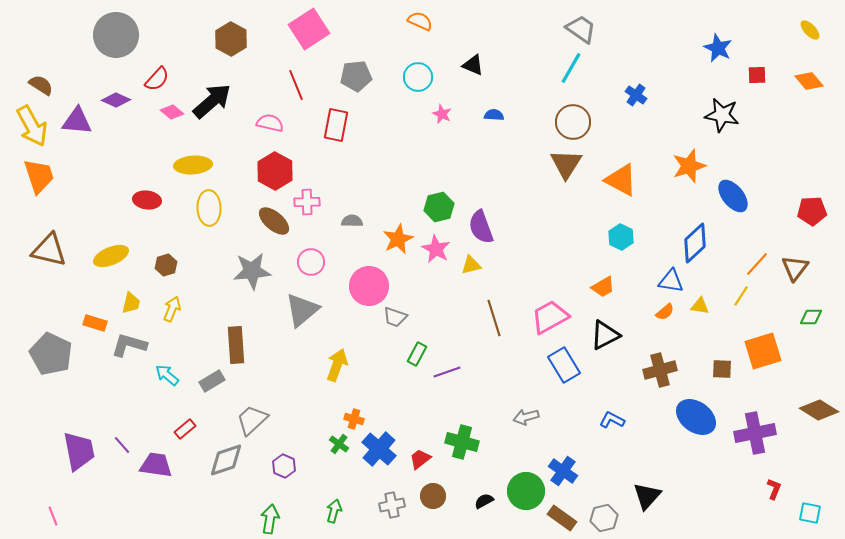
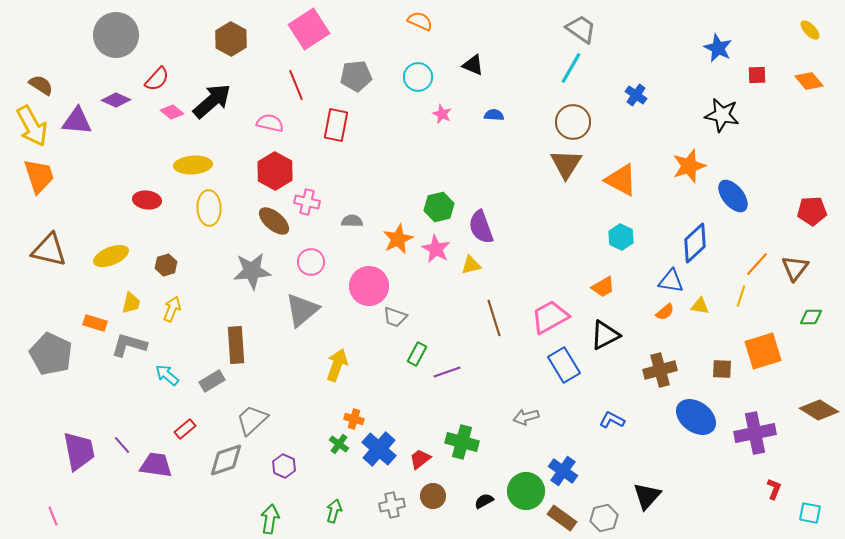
pink cross at (307, 202): rotated 15 degrees clockwise
yellow line at (741, 296): rotated 15 degrees counterclockwise
